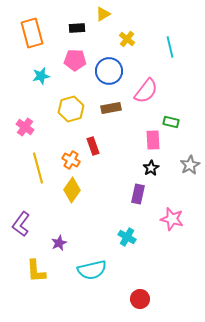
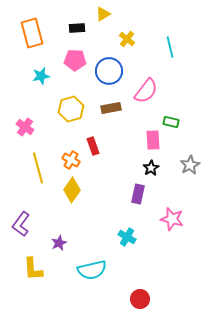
yellow L-shape: moved 3 px left, 2 px up
